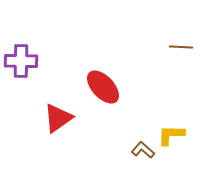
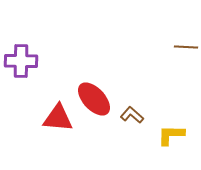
brown line: moved 5 px right
red ellipse: moved 9 px left, 12 px down
red triangle: rotated 40 degrees clockwise
brown L-shape: moved 11 px left, 35 px up
